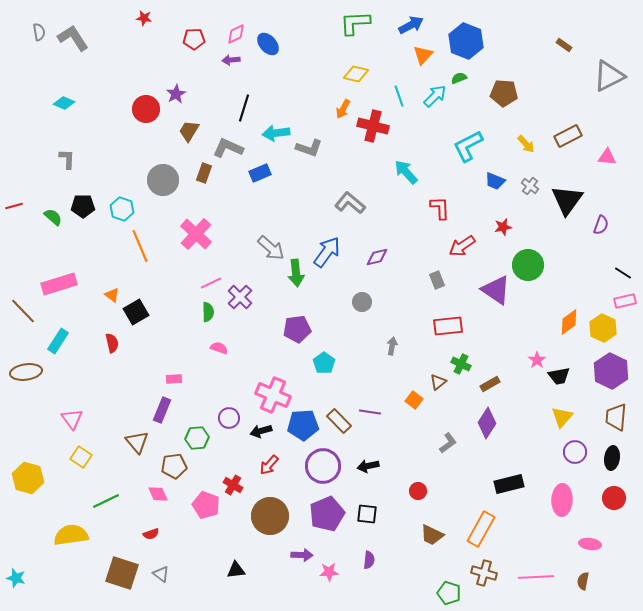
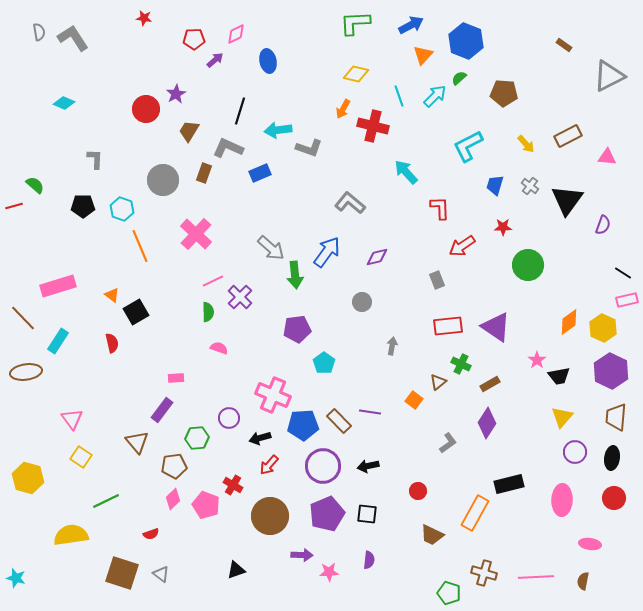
blue ellipse at (268, 44): moved 17 px down; rotated 30 degrees clockwise
purple arrow at (231, 60): moved 16 px left; rotated 144 degrees clockwise
green semicircle at (459, 78): rotated 21 degrees counterclockwise
black line at (244, 108): moved 4 px left, 3 px down
cyan arrow at (276, 133): moved 2 px right, 3 px up
gray L-shape at (67, 159): moved 28 px right
blue trapezoid at (495, 181): moved 4 px down; rotated 85 degrees clockwise
green semicircle at (53, 217): moved 18 px left, 32 px up
purple semicircle at (601, 225): moved 2 px right
red star at (503, 227): rotated 12 degrees clockwise
green arrow at (296, 273): moved 1 px left, 2 px down
pink line at (211, 283): moved 2 px right, 2 px up
pink rectangle at (59, 284): moved 1 px left, 2 px down
purple triangle at (496, 290): moved 37 px down
pink rectangle at (625, 301): moved 2 px right, 1 px up
brown line at (23, 311): moved 7 px down
pink rectangle at (174, 379): moved 2 px right, 1 px up
purple rectangle at (162, 410): rotated 15 degrees clockwise
black arrow at (261, 431): moved 1 px left, 7 px down
pink diamond at (158, 494): moved 15 px right, 5 px down; rotated 70 degrees clockwise
orange rectangle at (481, 529): moved 6 px left, 16 px up
black triangle at (236, 570): rotated 12 degrees counterclockwise
